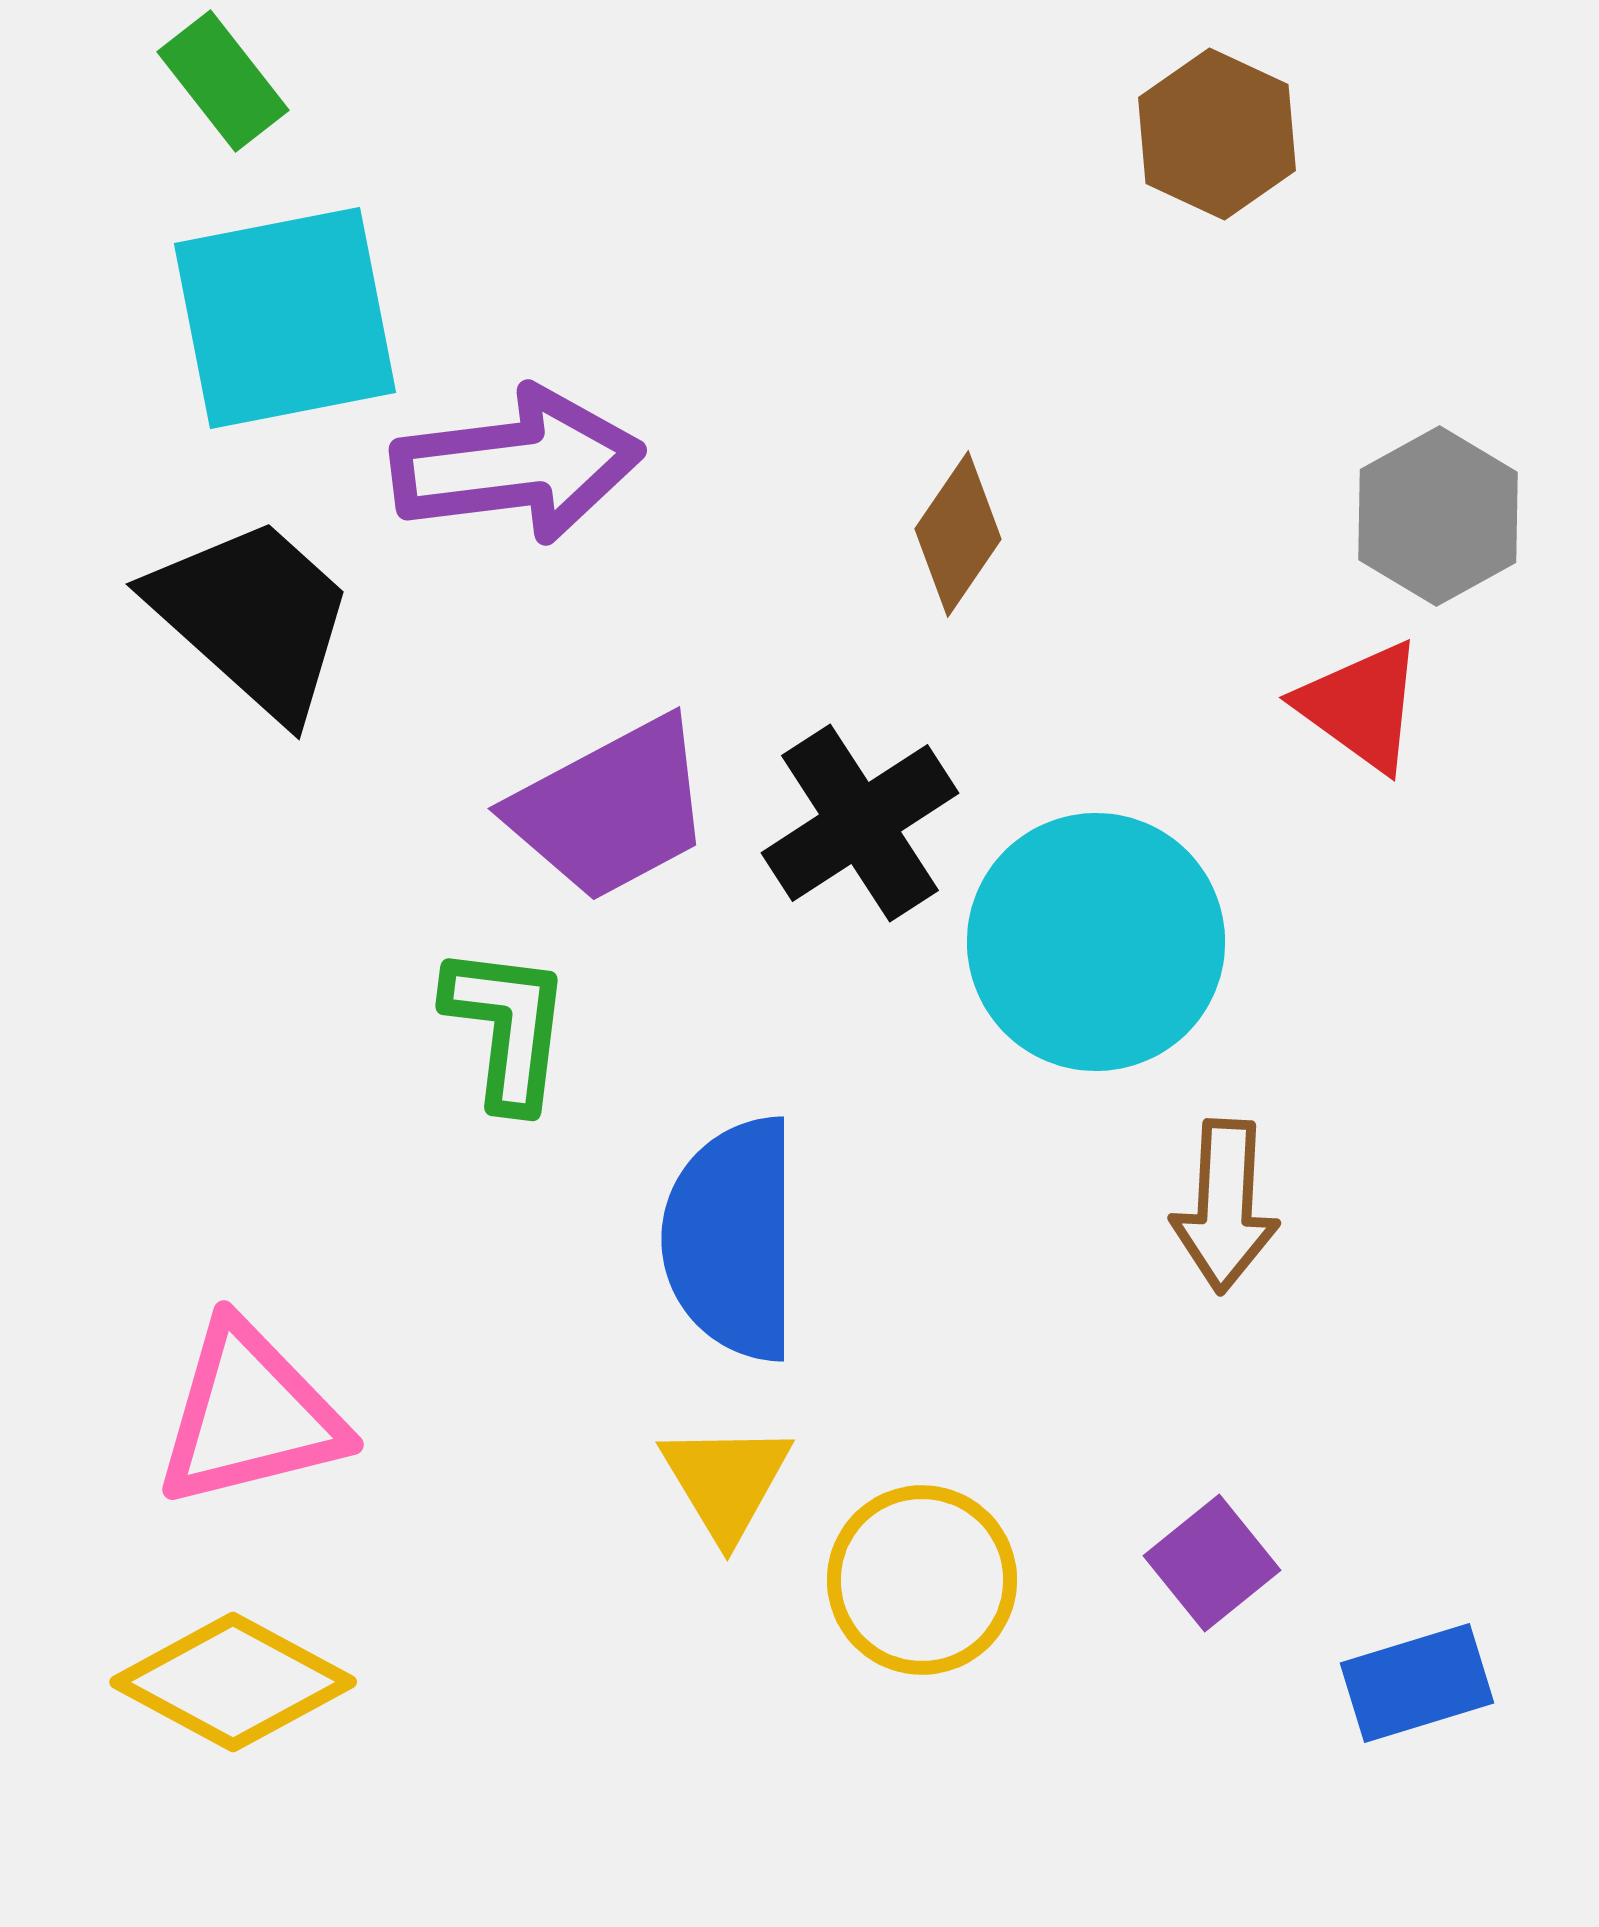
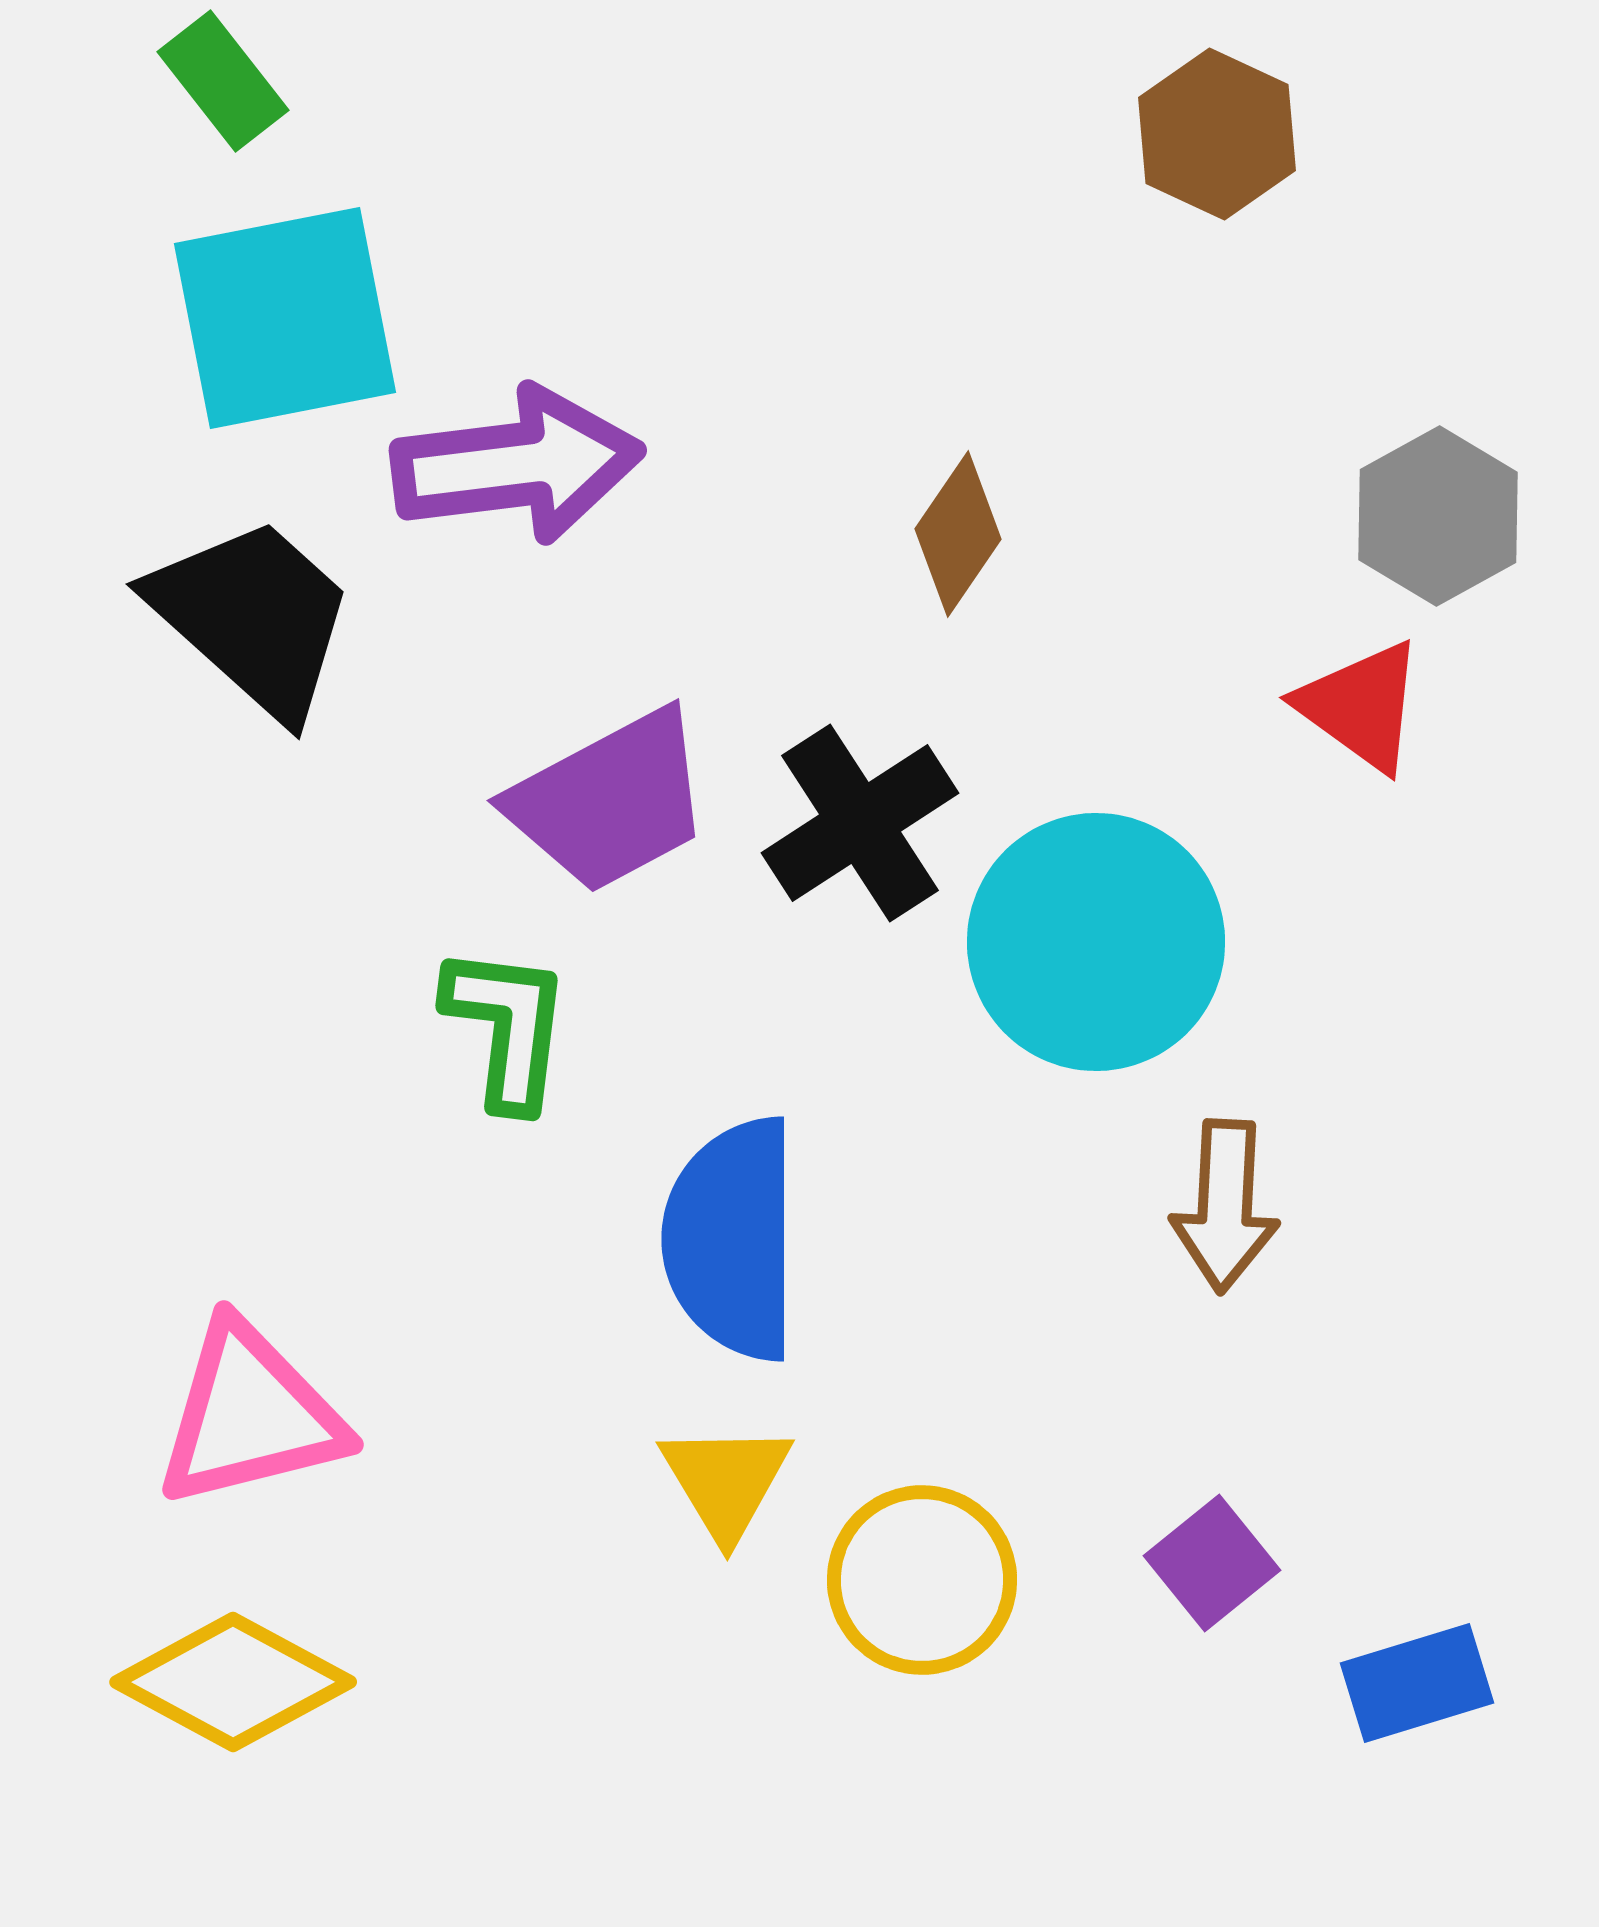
purple trapezoid: moved 1 px left, 8 px up
